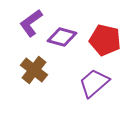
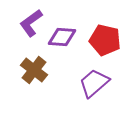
purple diamond: rotated 12 degrees counterclockwise
